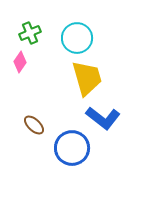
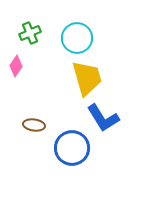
pink diamond: moved 4 px left, 4 px down
blue L-shape: rotated 20 degrees clockwise
brown ellipse: rotated 35 degrees counterclockwise
